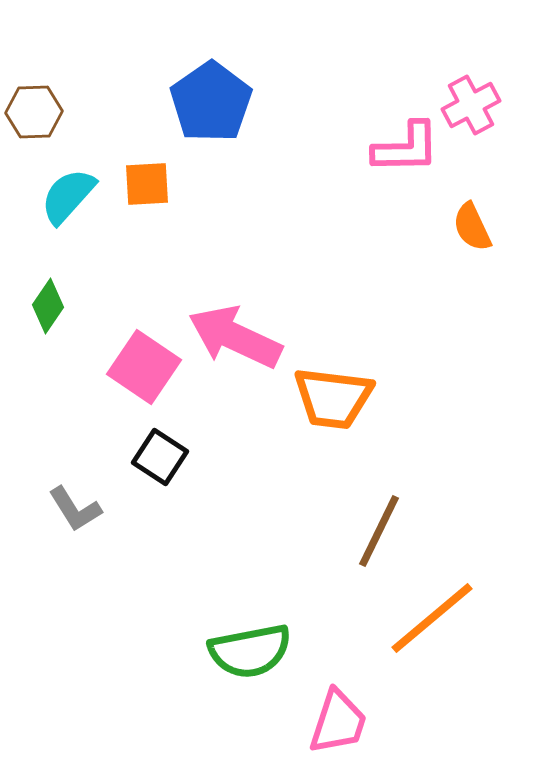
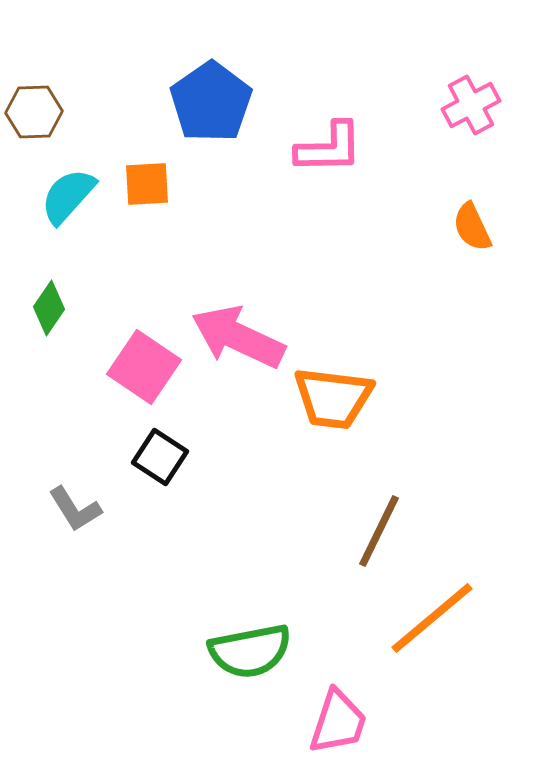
pink L-shape: moved 77 px left
green diamond: moved 1 px right, 2 px down
pink arrow: moved 3 px right
